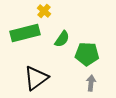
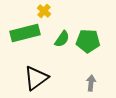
green pentagon: moved 1 px right, 13 px up
